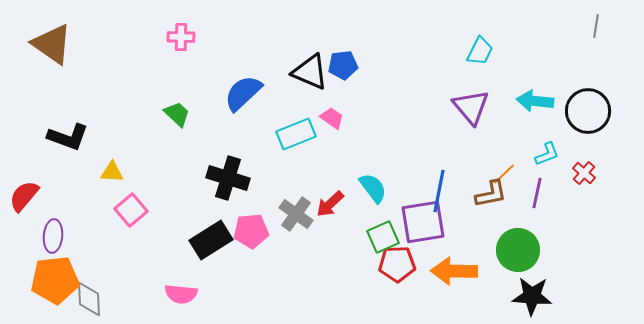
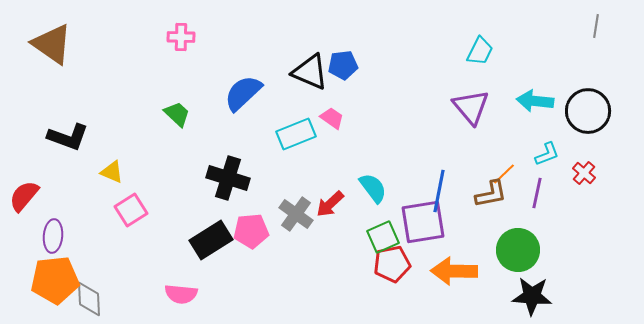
yellow triangle: rotated 20 degrees clockwise
pink square: rotated 8 degrees clockwise
red pentagon: moved 5 px left; rotated 9 degrees counterclockwise
